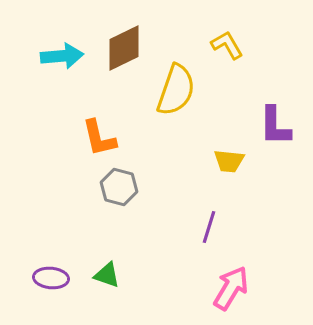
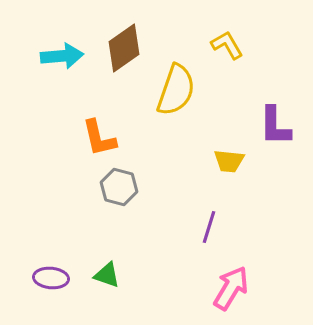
brown diamond: rotated 9 degrees counterclockwise
